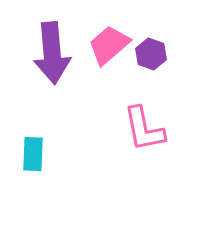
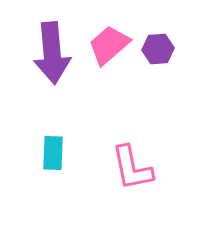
purple hexagon: moved 7 px right, 5 px up; rotated 24 degrees counterclockwise
pink L-shape: moved 12 px left, 39 px down
cyan rectangle: moved 20 px right, 1 px up
